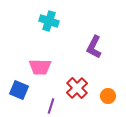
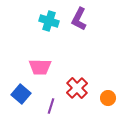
purple L-shape: moved 15 px left, 28 px up
blue square: moved 2 px right, 4 px down; rotated 18 degrees clockwise
orange circle: moved 2 px down
